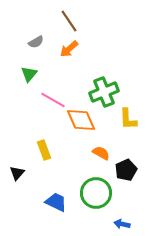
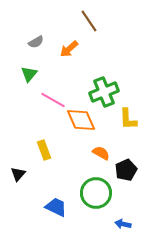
brown line: moved 20 px right
black triangle: moved 1 px right, 1 px down
blue trapezoid: moved 5 px down
blue arrow: moved 1 px right
